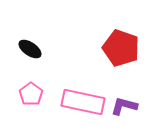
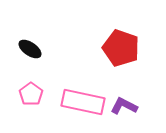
purple L-shape: rotated 12 degrees clockwise
